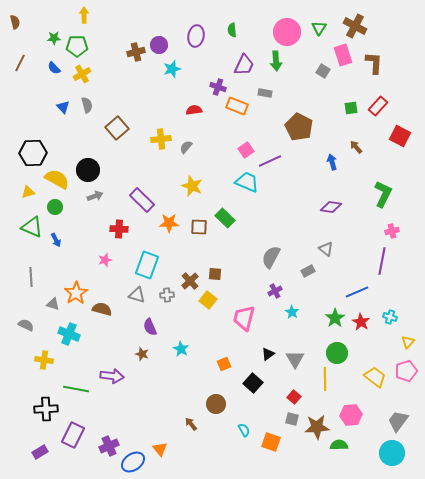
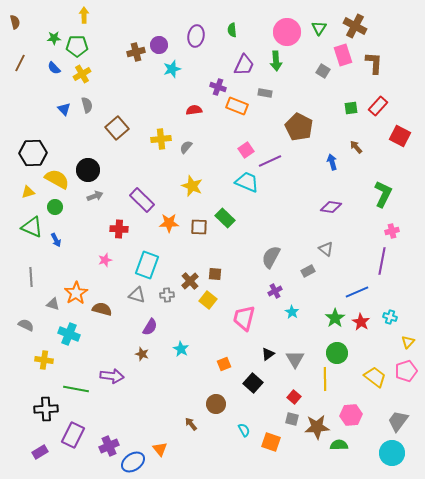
blue triangle at (63, 107): moved 1 px right, 2 px down
purple semicircle at (150, 327): rotated 126 degrees counterclockwise
